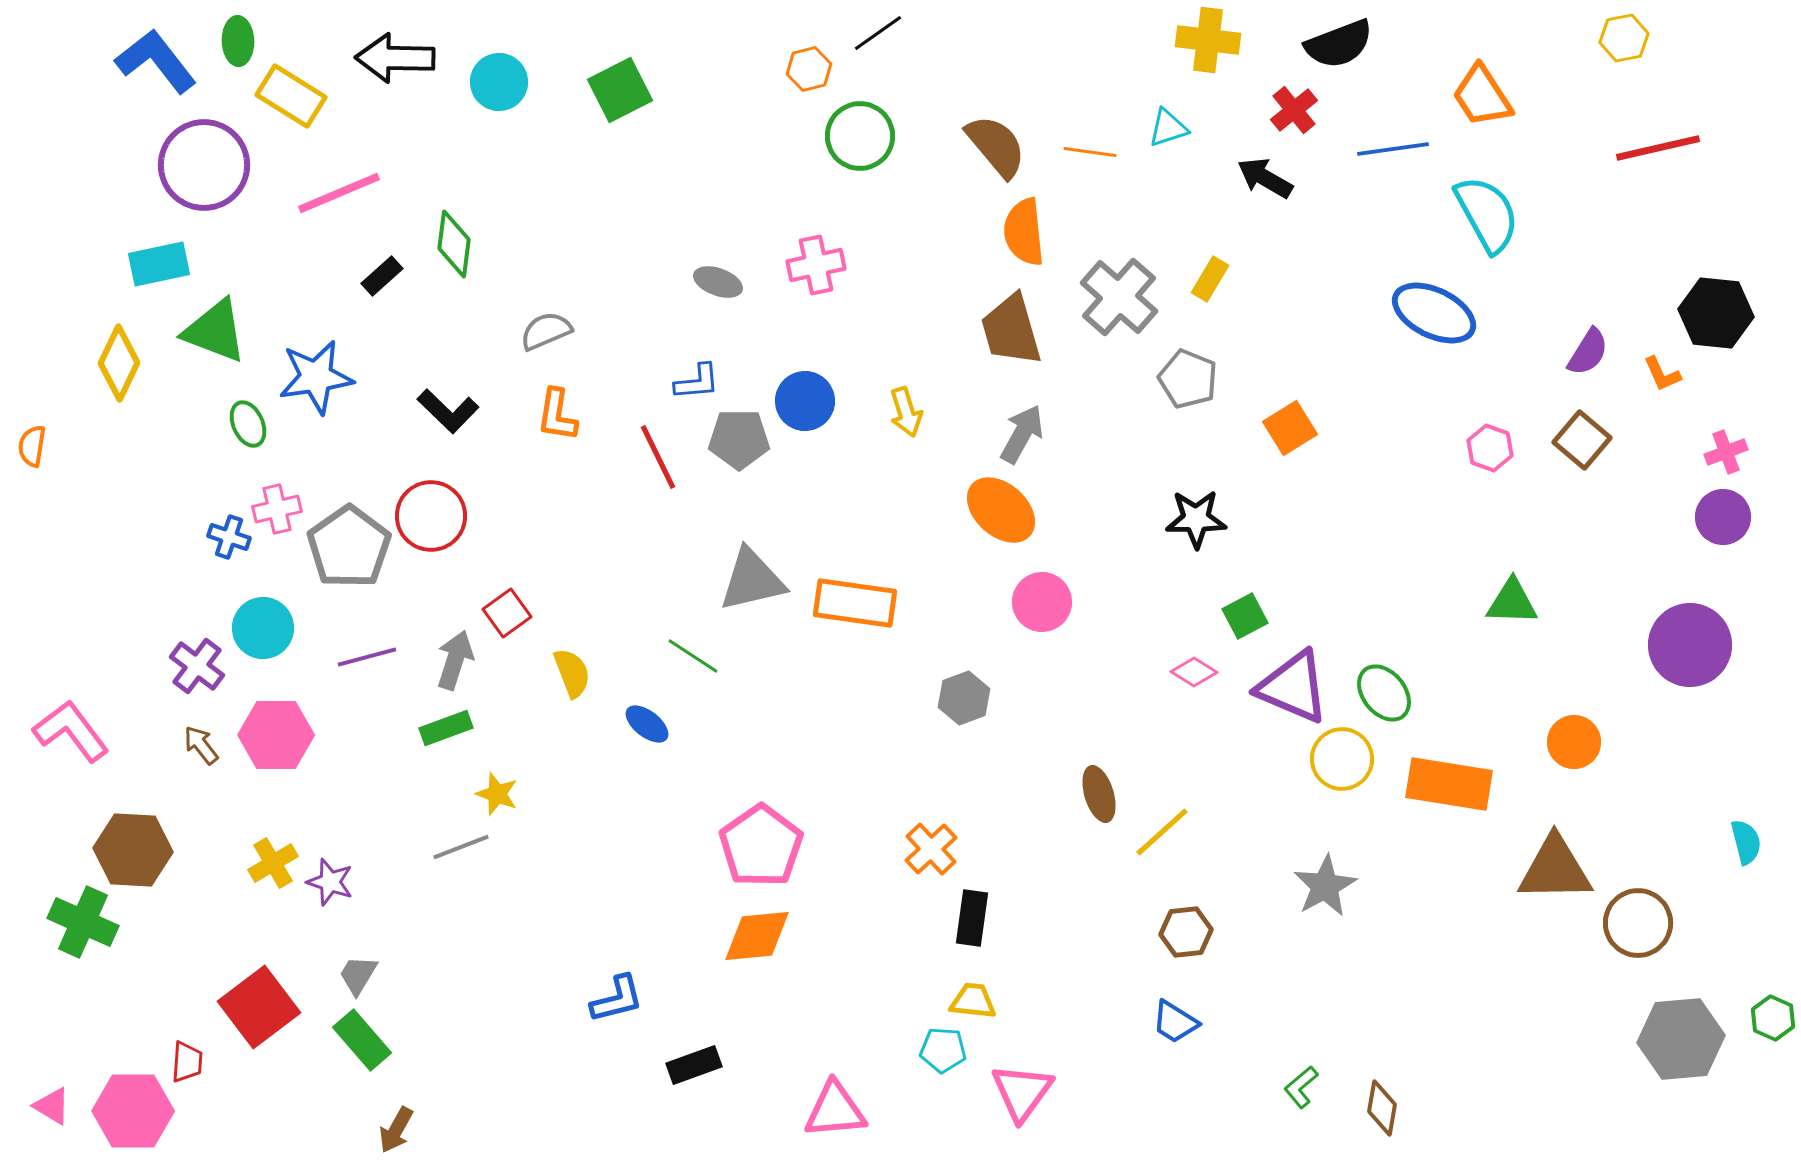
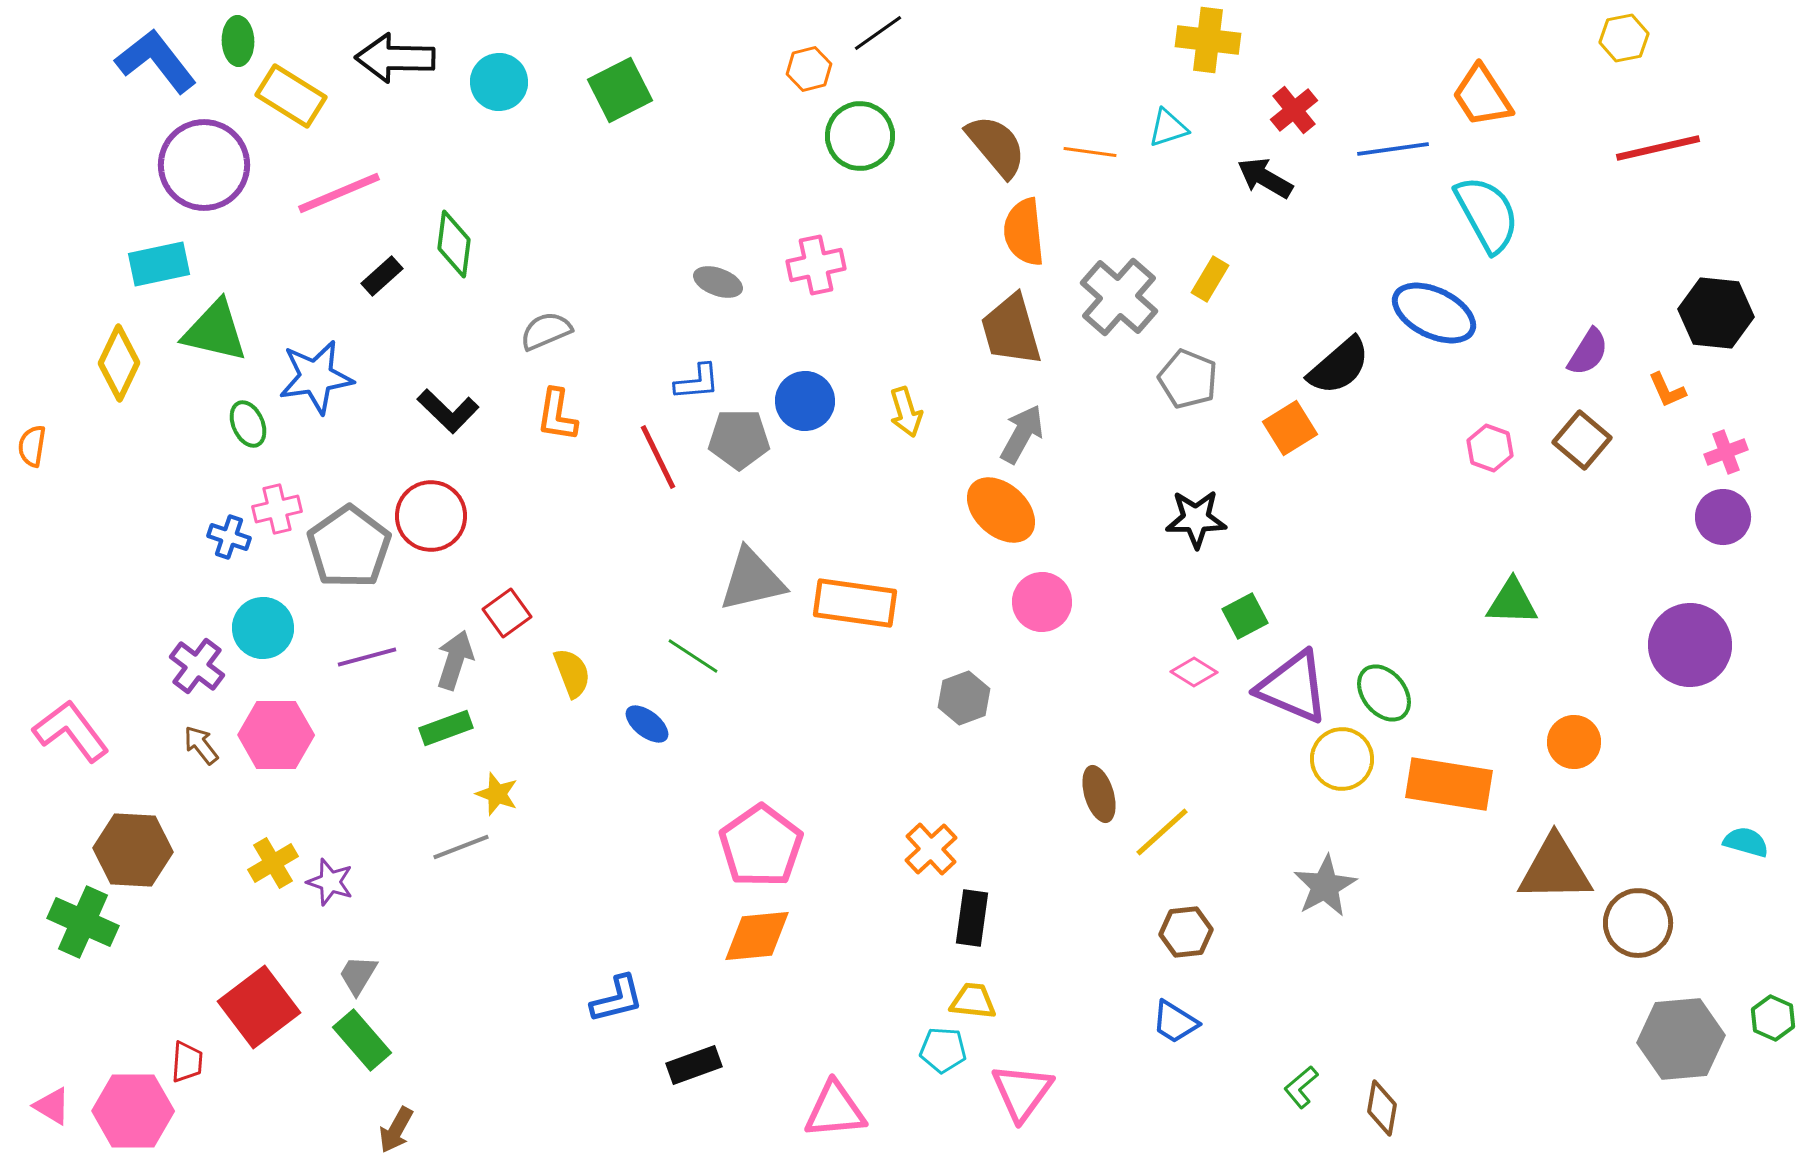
black semicircle at (1339, 44): moved 322 px down; rotated 20 degrees counterclockwise
green triangle at (215, 331): rotated 8 degrees counterclockwise
orange L-shape at (1662, 374): moved 5 px right, 16 px down
cyan semicircle at (1746, 842): rotated 60 degrees counterclockwise
